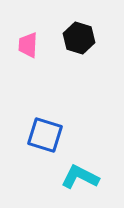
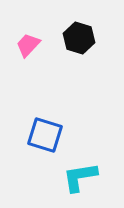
pink trapezoid: rotated 40 degrees clockwise
cyan L-shape: rotated 36 degrees counterclockwise
